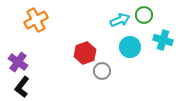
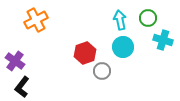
green circle: moved 4 px right, 3 px down
cyan arrow: rotated 78 degrees counterclockwise
cyan circle: moved 7 px left
purple cross: moved 3 px left, 1 px up
